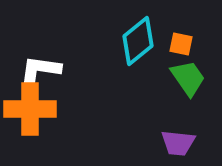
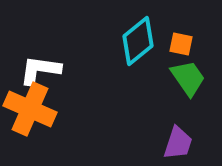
orange cross: rotated 24 degrees clockwise
purple trapezoid: rotated 78 degrees counterclockwise
